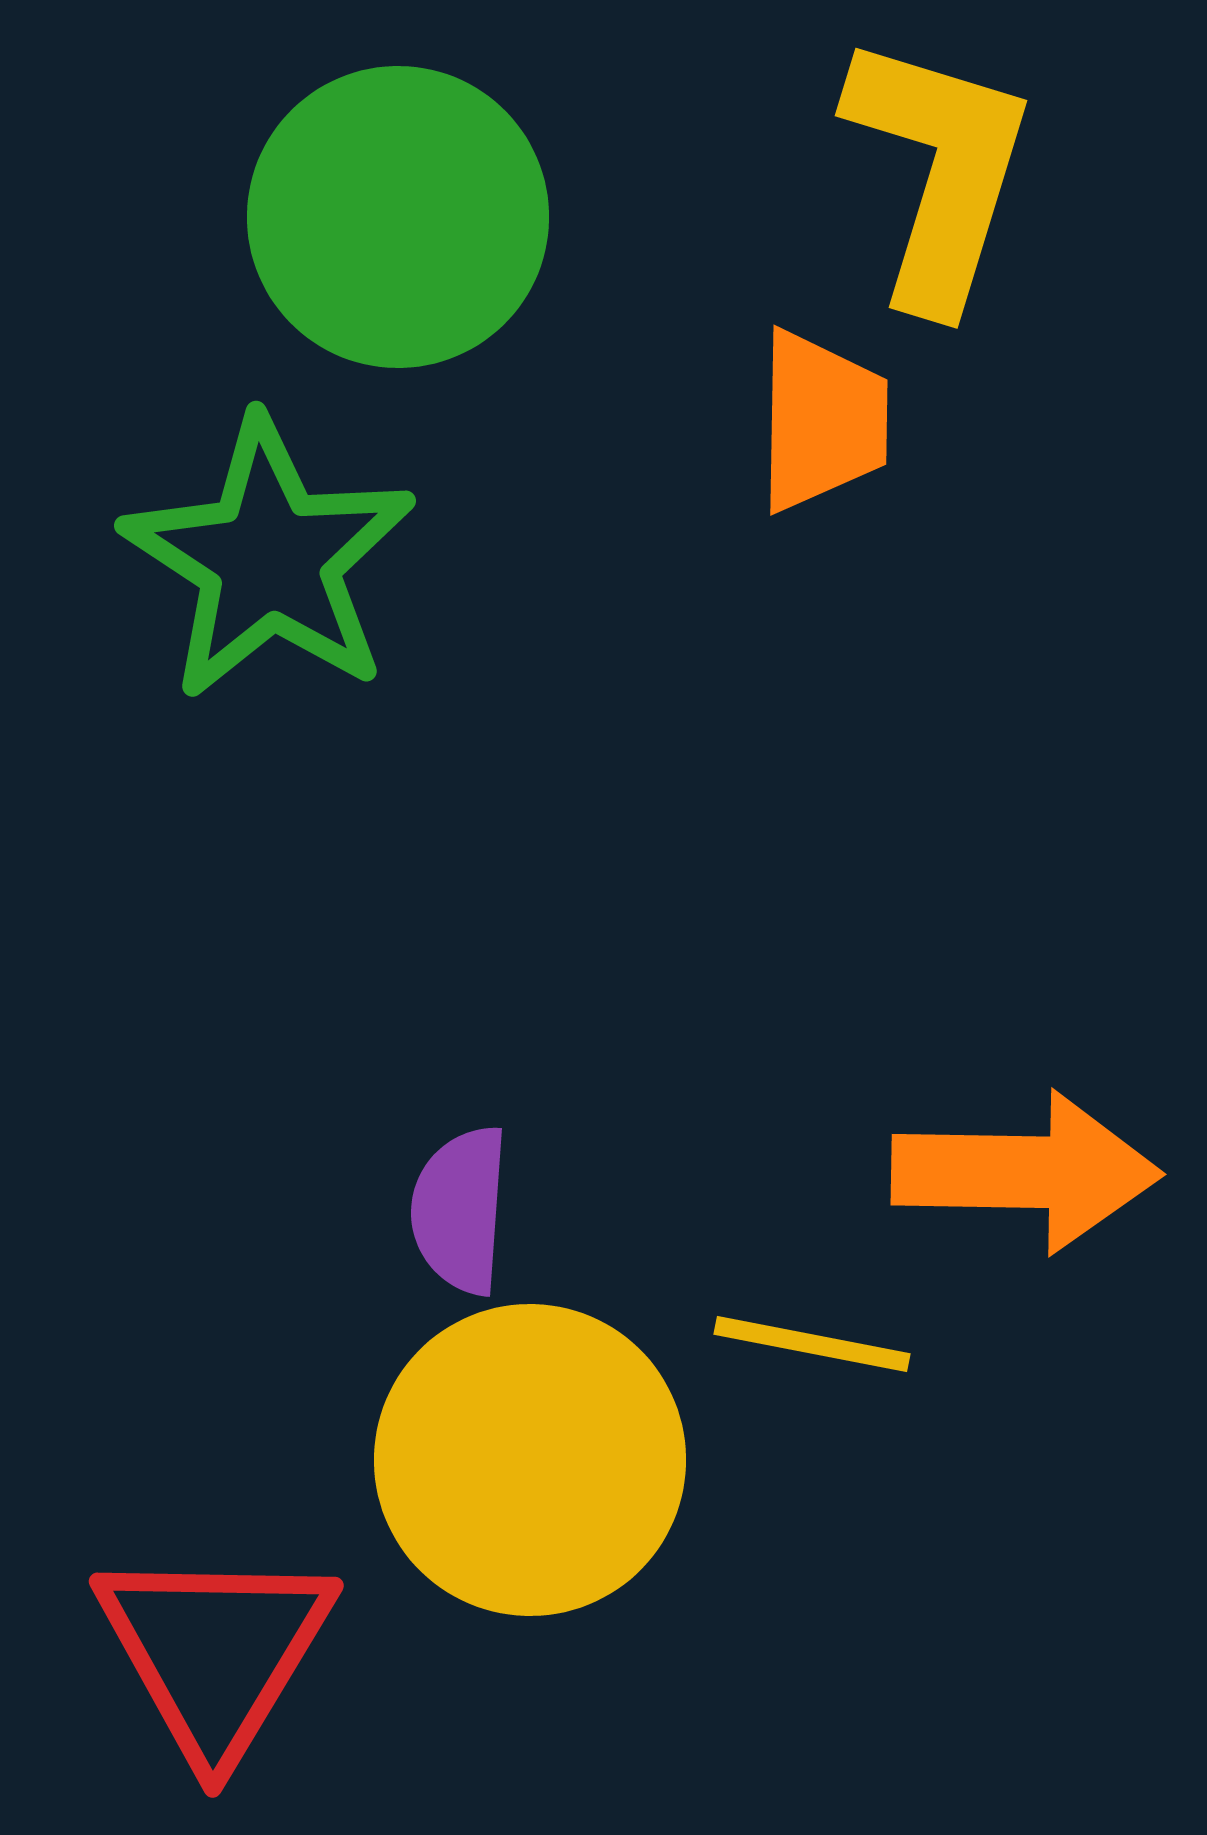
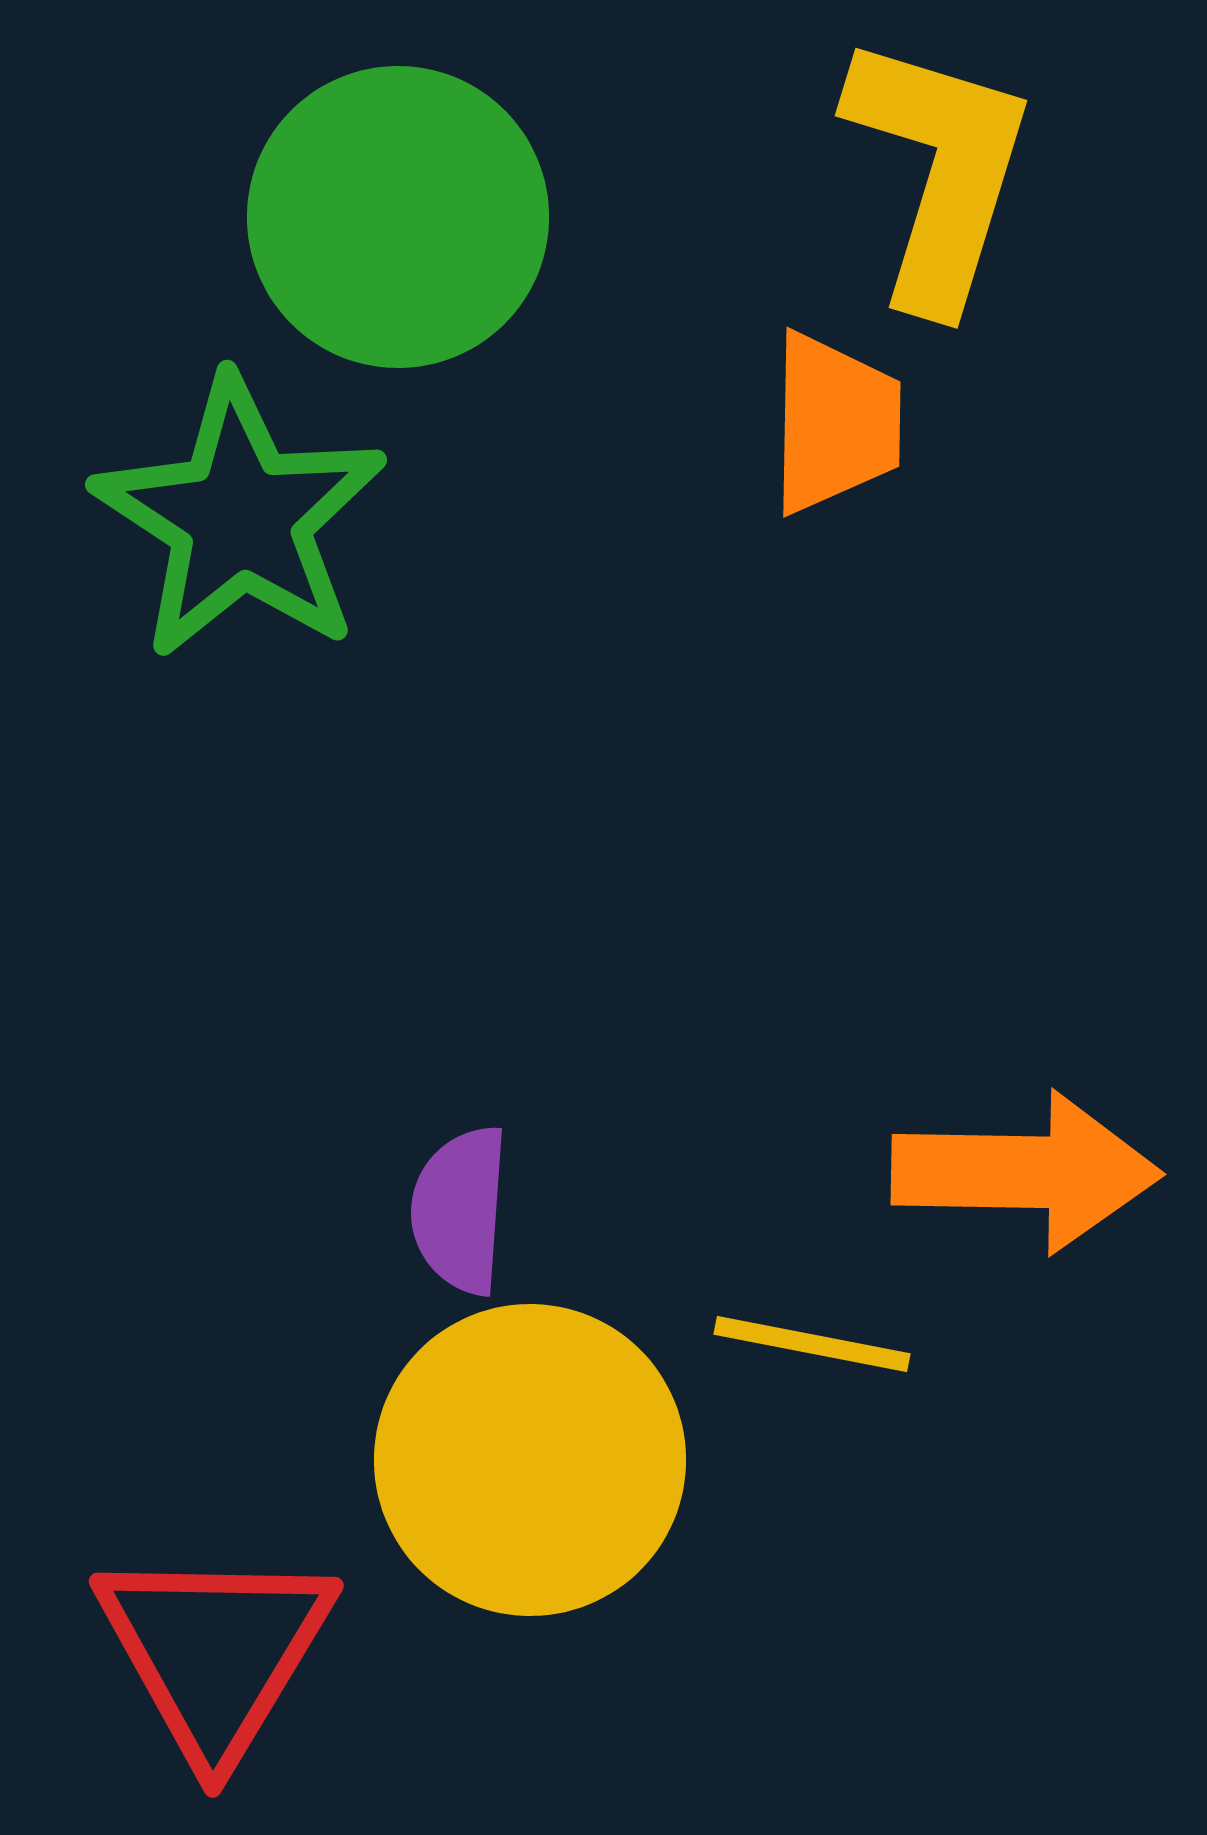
orange trapezoid: moved 13 px right, 2 px down
green star: moved 29 px left, 41 px up
